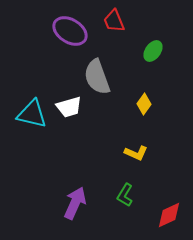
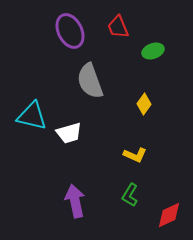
red trapezoid: moved 4 px right, 6 px down
purple ellipse: rotated 32 degrees clockwise
green ellipse: rotated 35 degrees clockwise
gray semicircle: moved 7 px left, 4 px down
white trapezoid: moved 26 px down
cyan triangle: moved 2 px down
yellow L-shape: moved 1 px left, 2 px down
green L-shape: moved 5 px right
purple arrow: moved 2 px up; rotated 36 degrees counterclockwise
